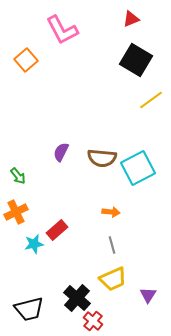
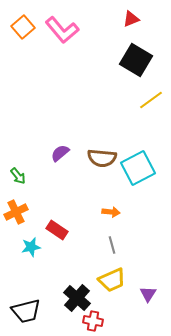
pink L-shape: rotated 12 degrees counterclockwise
orange square: moved 3 px left, 33 px up
purple semicircle: moved 1 px left, 1 px down; rotated 24 degrees clockwise
red rectangle: rotated 75 degrees clockwise
cyan star: moved 3 px left, 3 px down
yellow trapezoid: moved 1 px left, 1 px down
purple triangle: moved 1 px up
black trapezoid: moved 3 px left, 2 px down
red cross: rotated 30 degrees counterclockwise
